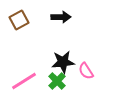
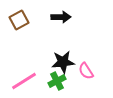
green cross: rotated 18 degrees clockwise
